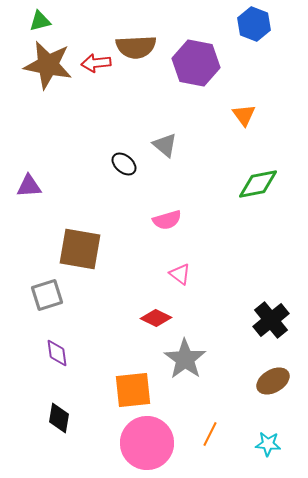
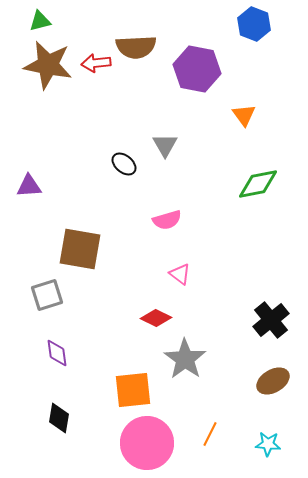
purple hexagon: moved 1 px right, 6 px down
gray triangle: rotated 20 degrees clockwise
